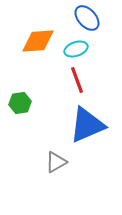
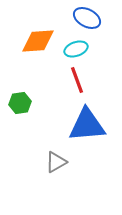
blue ellipse: rotated 20 degrees counterclockwise
blue triangle: rotated 18 degrees clockwise
